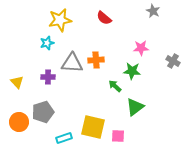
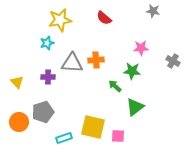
gray star: rotated 16 degrees counterclockwise
